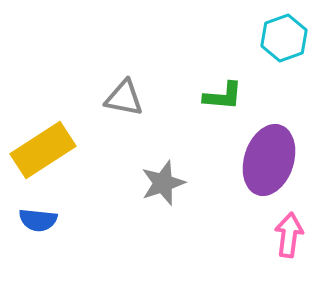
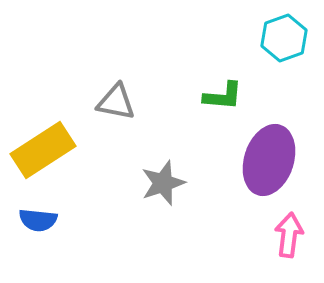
gray triangle: moved 8 px left, 4 px down
